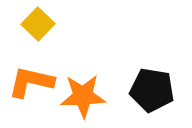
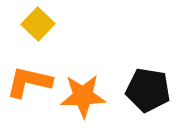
orange L-shape: moved 2 px left
black pentagon: moved 4 px left
